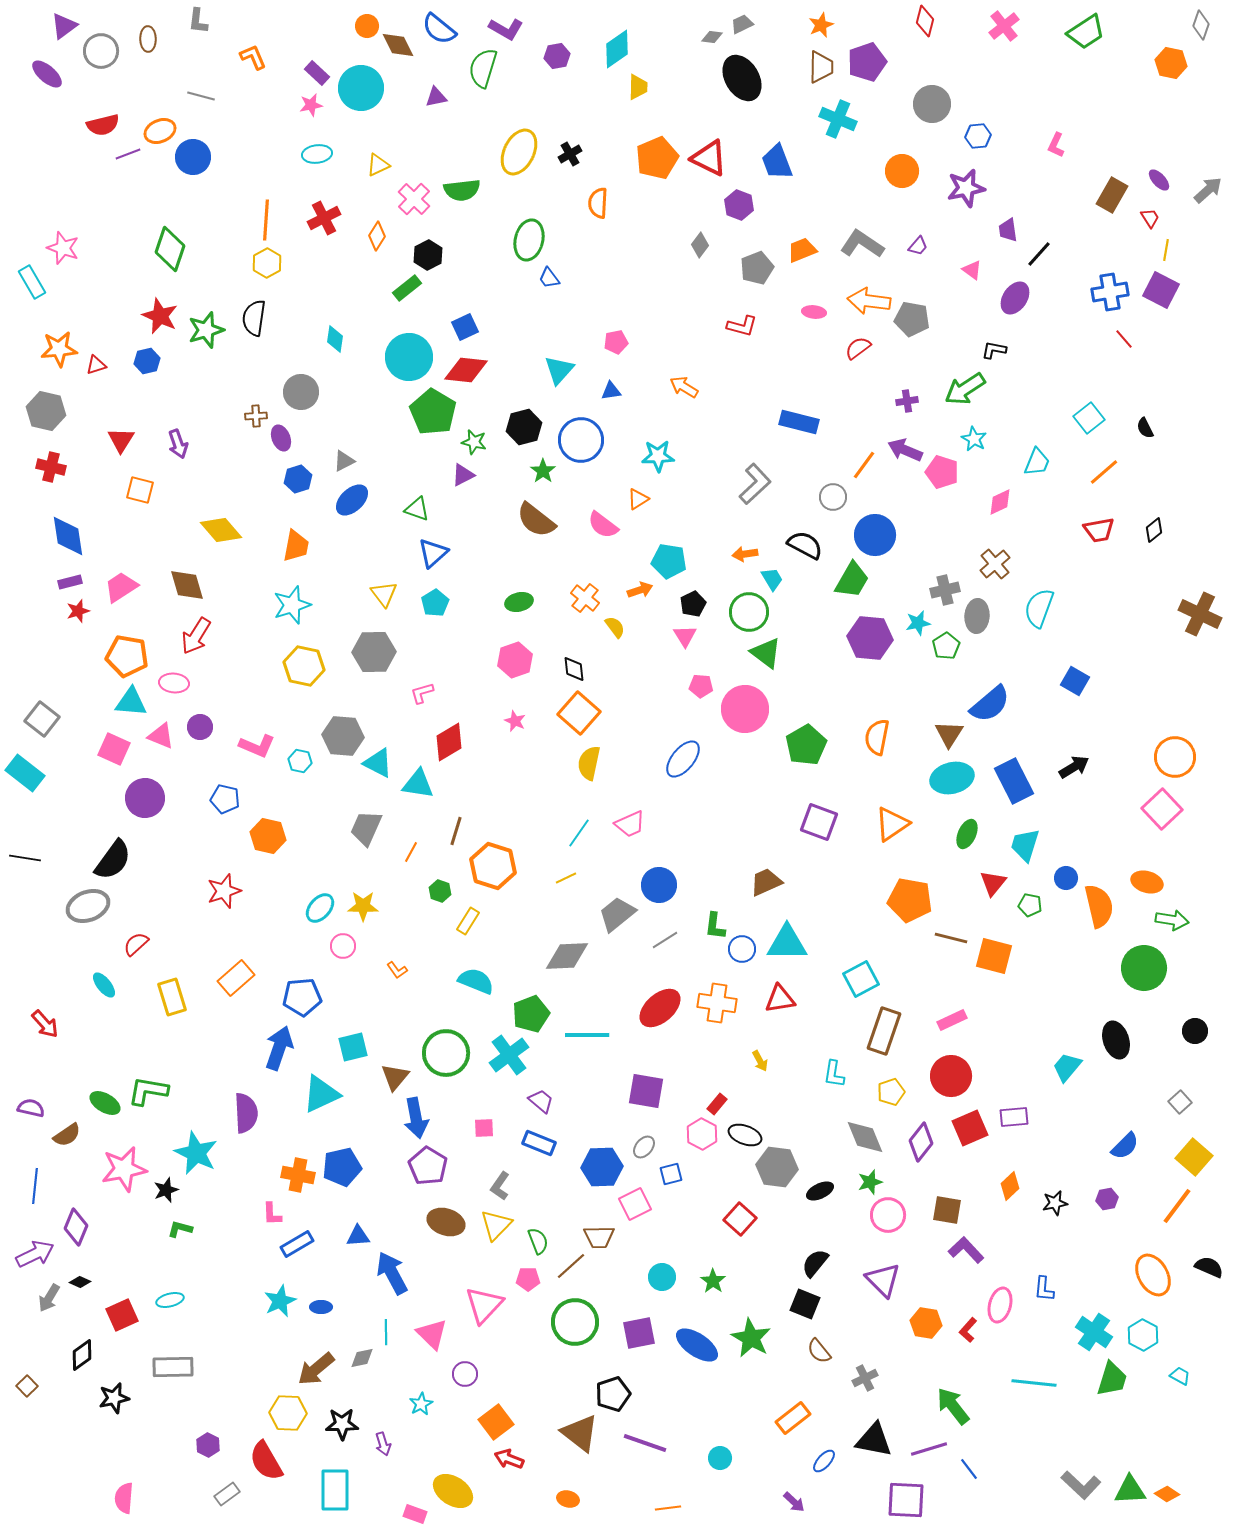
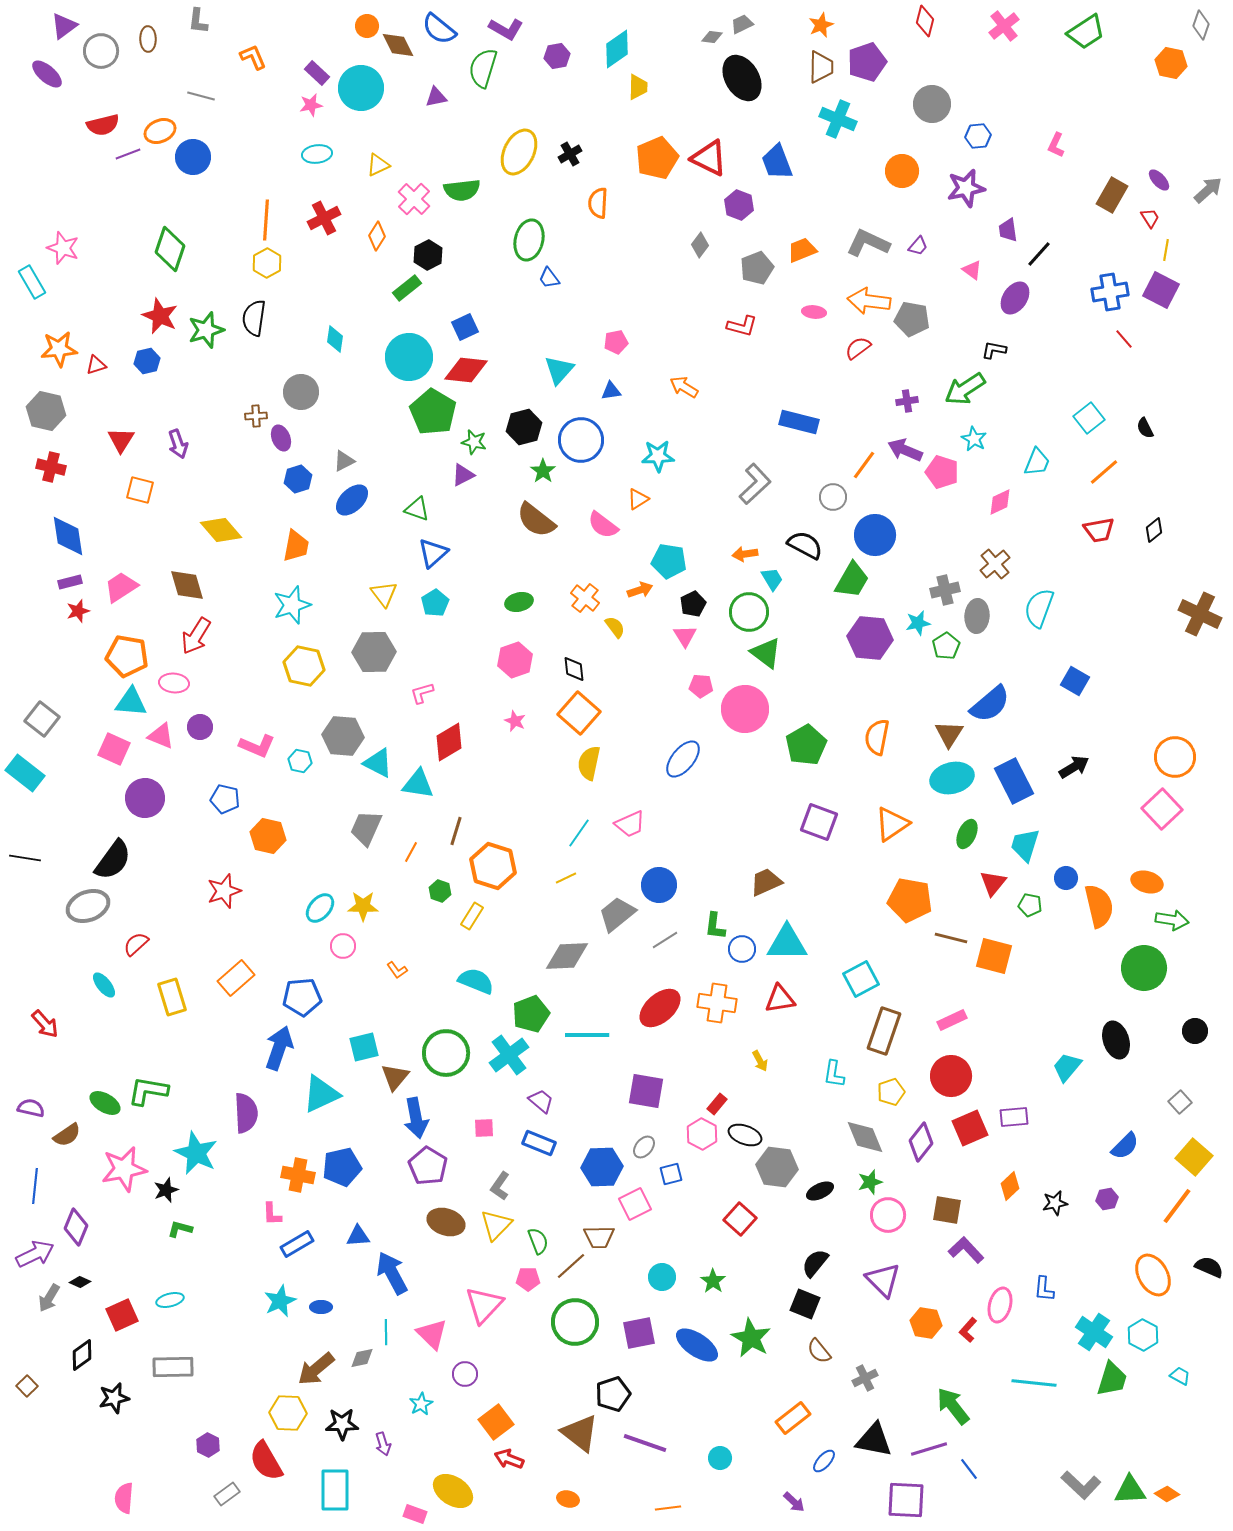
gray L-shape at (862, 244): moved 6 px right, 1 px up; rotated 9 degrees counterclockwise
yellow rectangle at (468, 921): moved 4 px right, 5 px up
cyan square at (353, 1047): moved 11 px right
